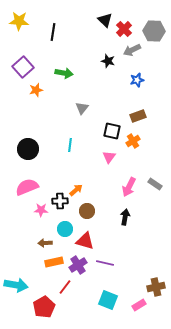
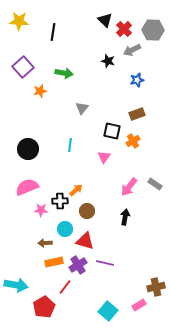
gray hexagon: moved 1 px left, 1 px up
orange star: moved 4 px right, 1 px down
brown rectangle: moved 1 px left, 2 px up
pink triangle: moved 5 px left
pink arrow: rotated 12 degrees clockwise
cyan square: moved 11 px down; rotated 18 degrees clockwise
